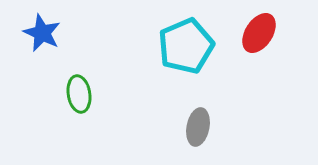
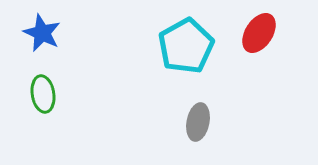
cyan pentagon: rotated 6 degrees counterclockwise
green ellipse: moved 36 px left
gray ellipse: moved 5 px up
